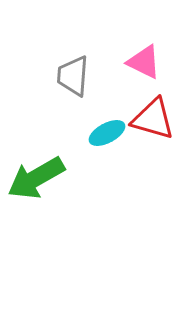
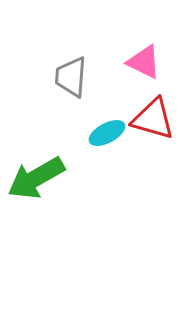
gray trapezoid: moved 2 px left, 1 px down
